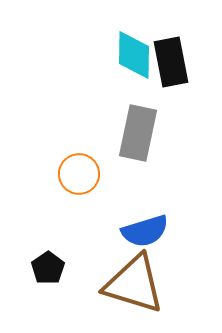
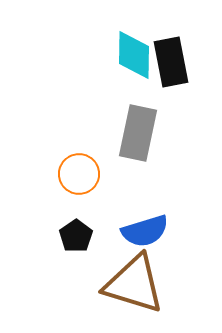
black pentagon: moved 28 px right, 32 px up
